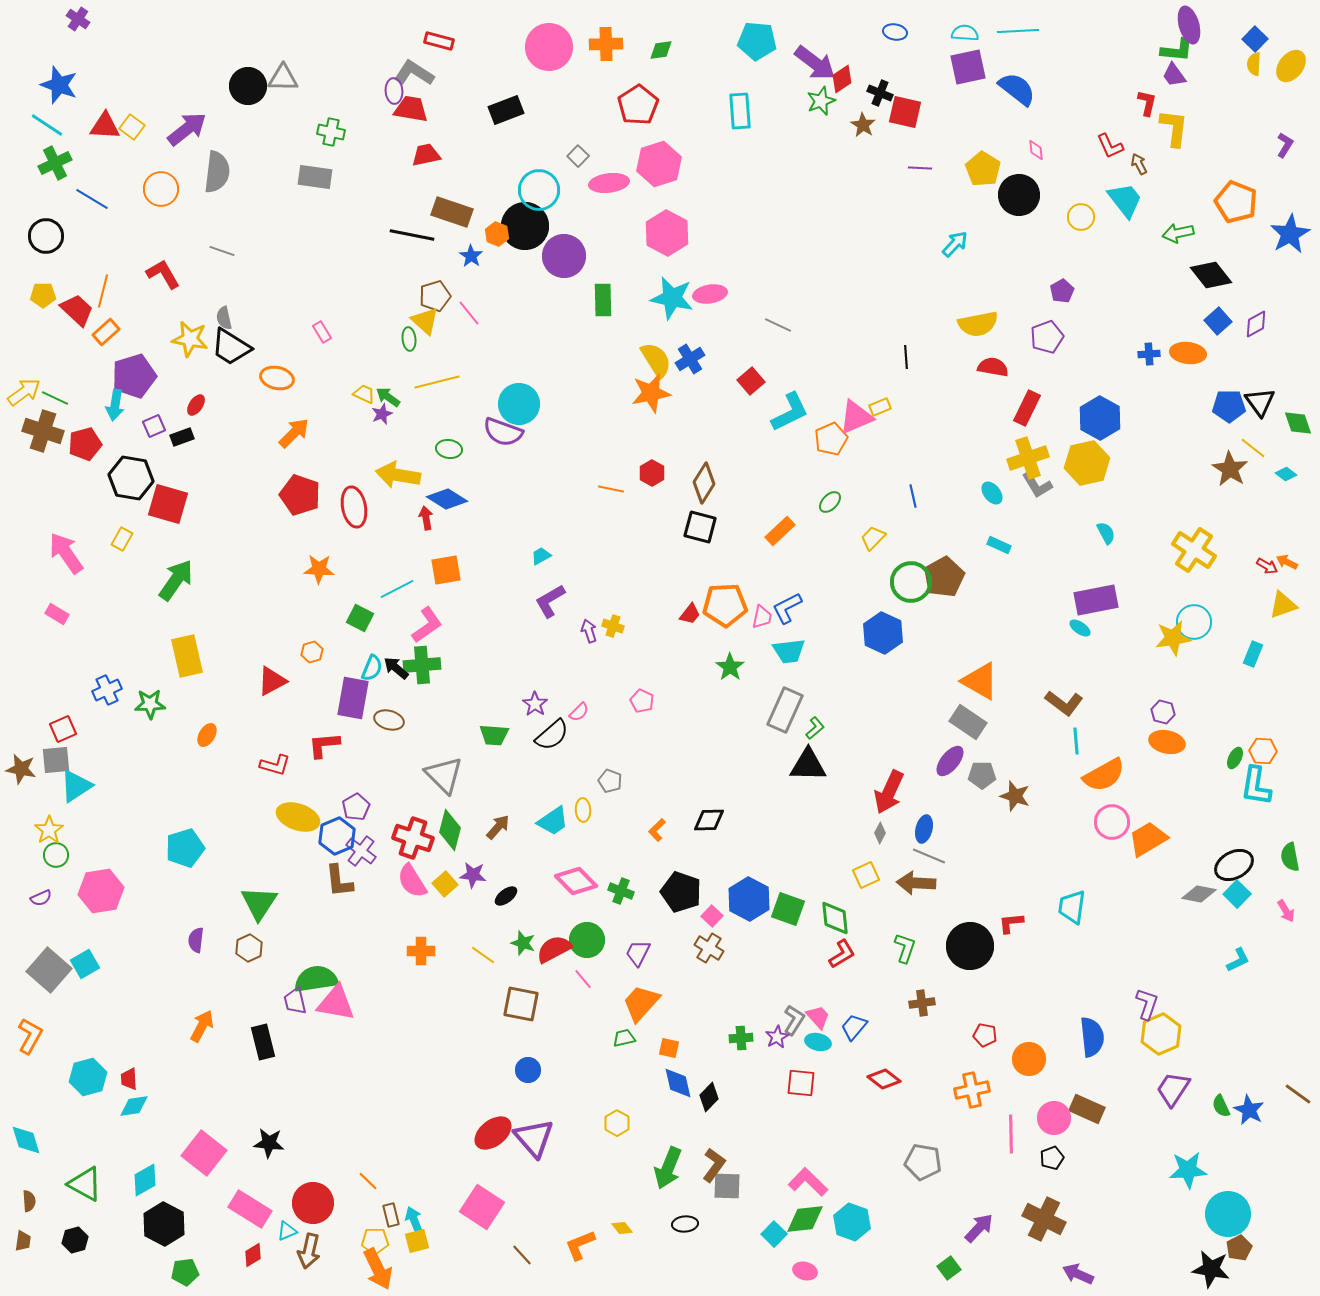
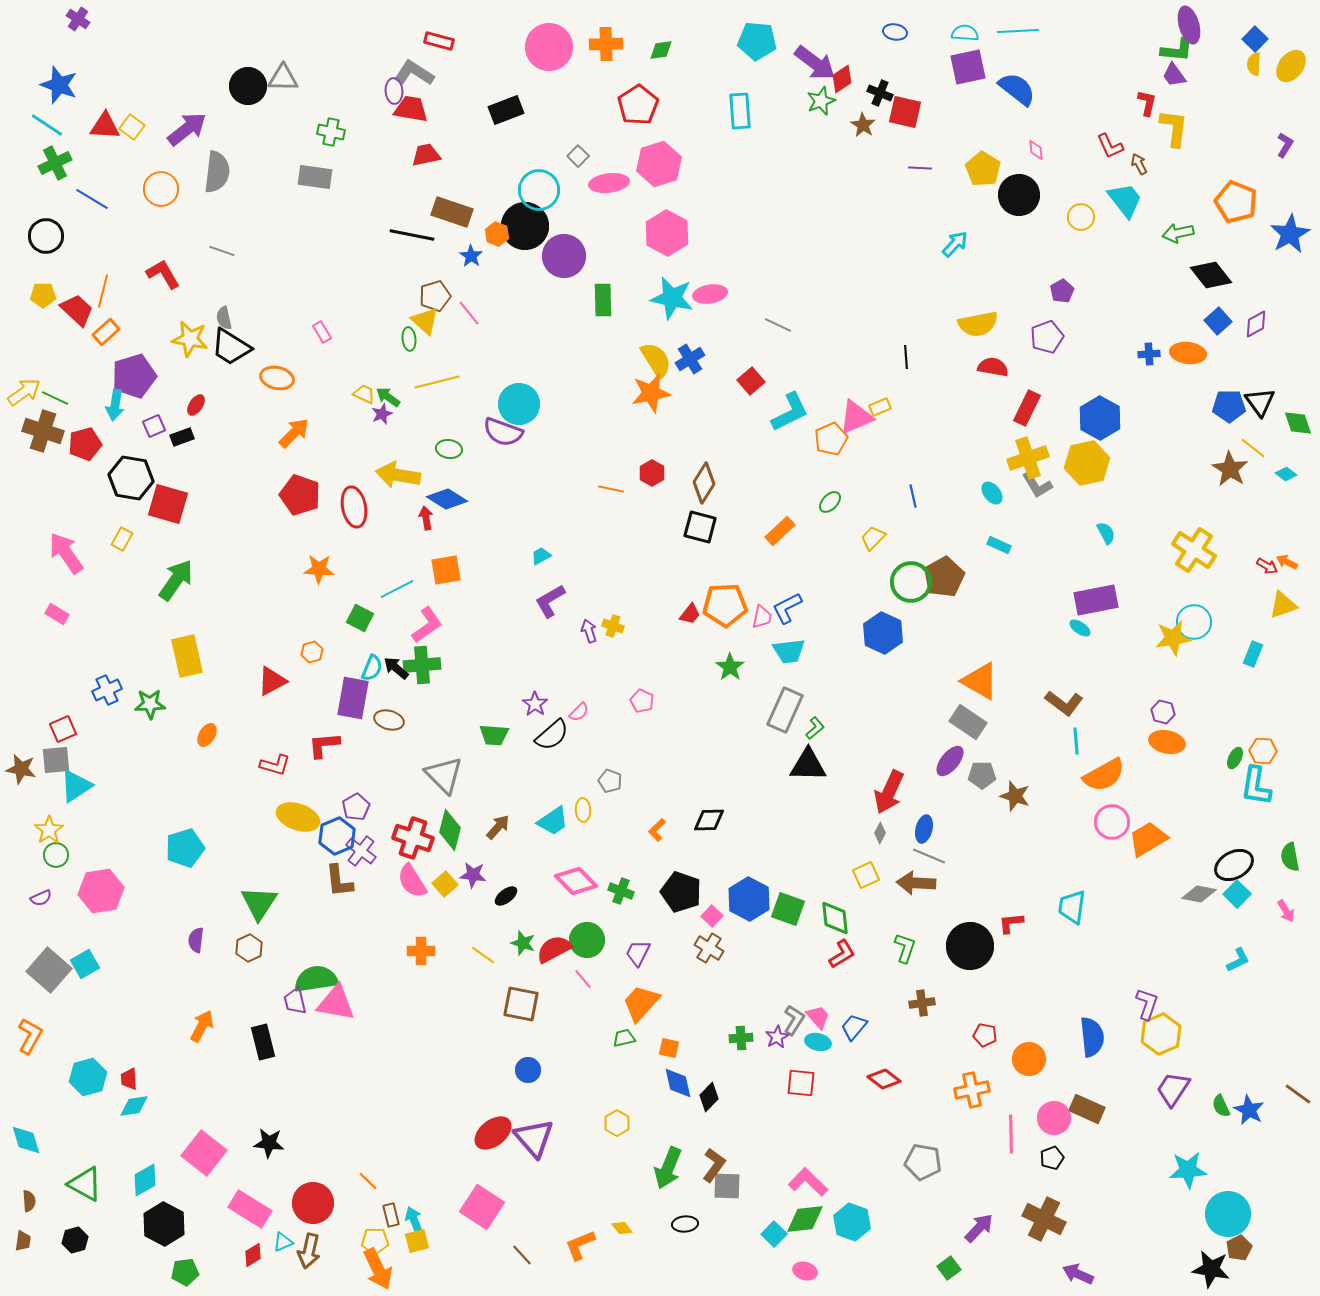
cyan triangle at (287, 1231): moved 4 px left, 11 px down
